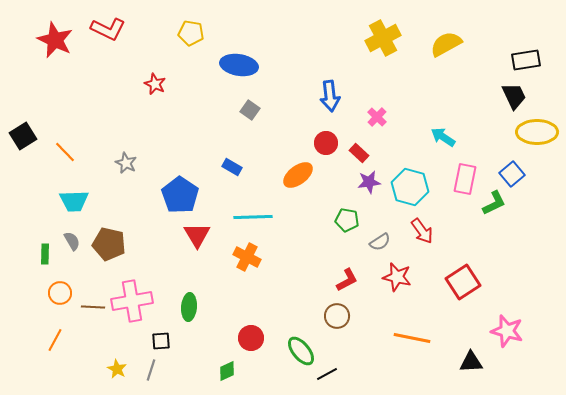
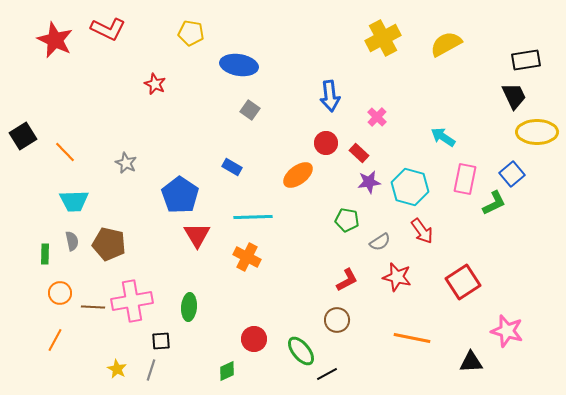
gray semicircle at (72, 241): rotated 18 degrees clockwise
brown circle at (337, 316): moved 4 px down
red circle at (251, 338): moved 3 px right, 1 px down
